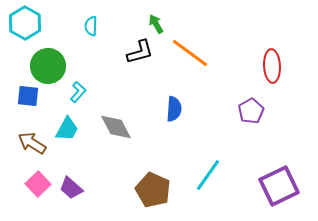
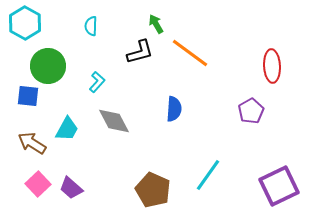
cyan L-shape: moved 19 px right, 10 px up
gray diamond: moved 2 px left, 6 px up
